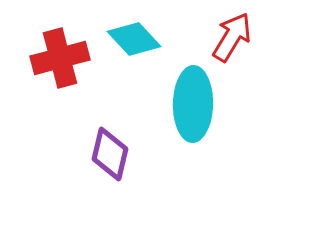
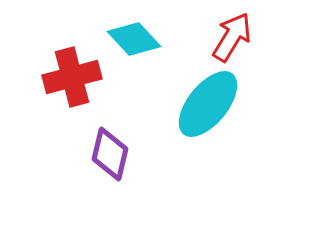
red cross: moved 12 px right, 19 px down
cyan ellipse: moved 15 px right; rotated 38 degrees clockwise
